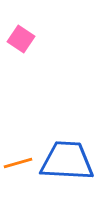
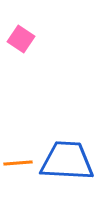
orange line: rotated 12 degrees clockwise
